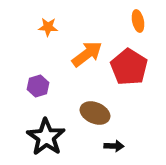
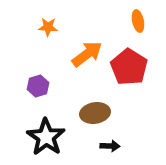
brown ellipse: rotated 32 degrees counterclockwise
black arrow: moved 4 px left
